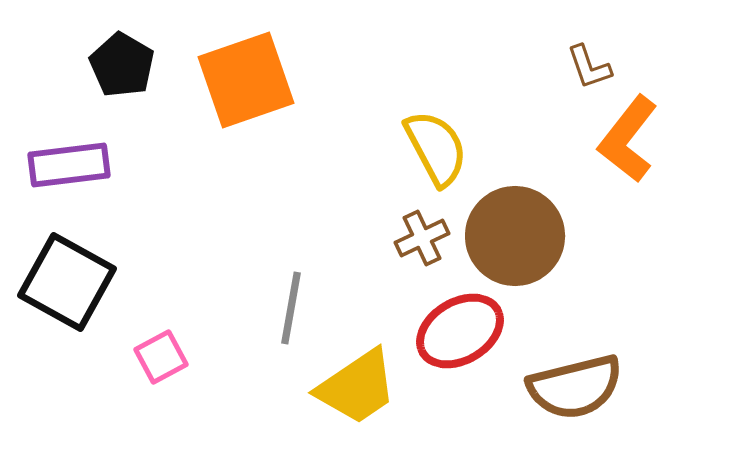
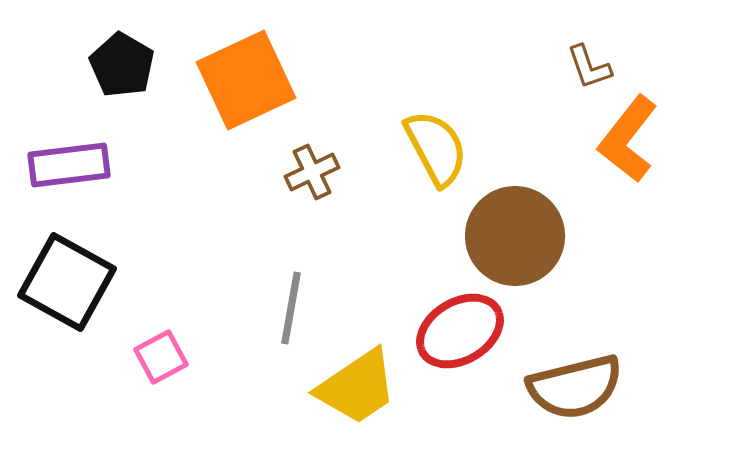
orange square: rotated 6 degrees counterclockwise
brown cross: moved 110 px left, 66 px up
